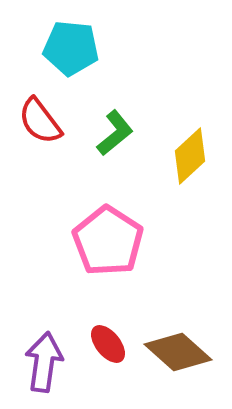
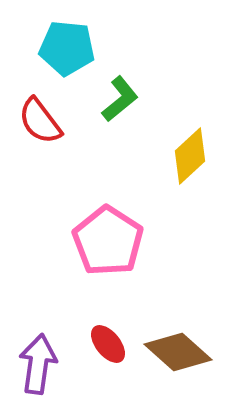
cyan pentagon: moved 4 px left
green L-shape: moved 5 px right, 34 px up
purple arrow: moved 6 px left, 2 px down
